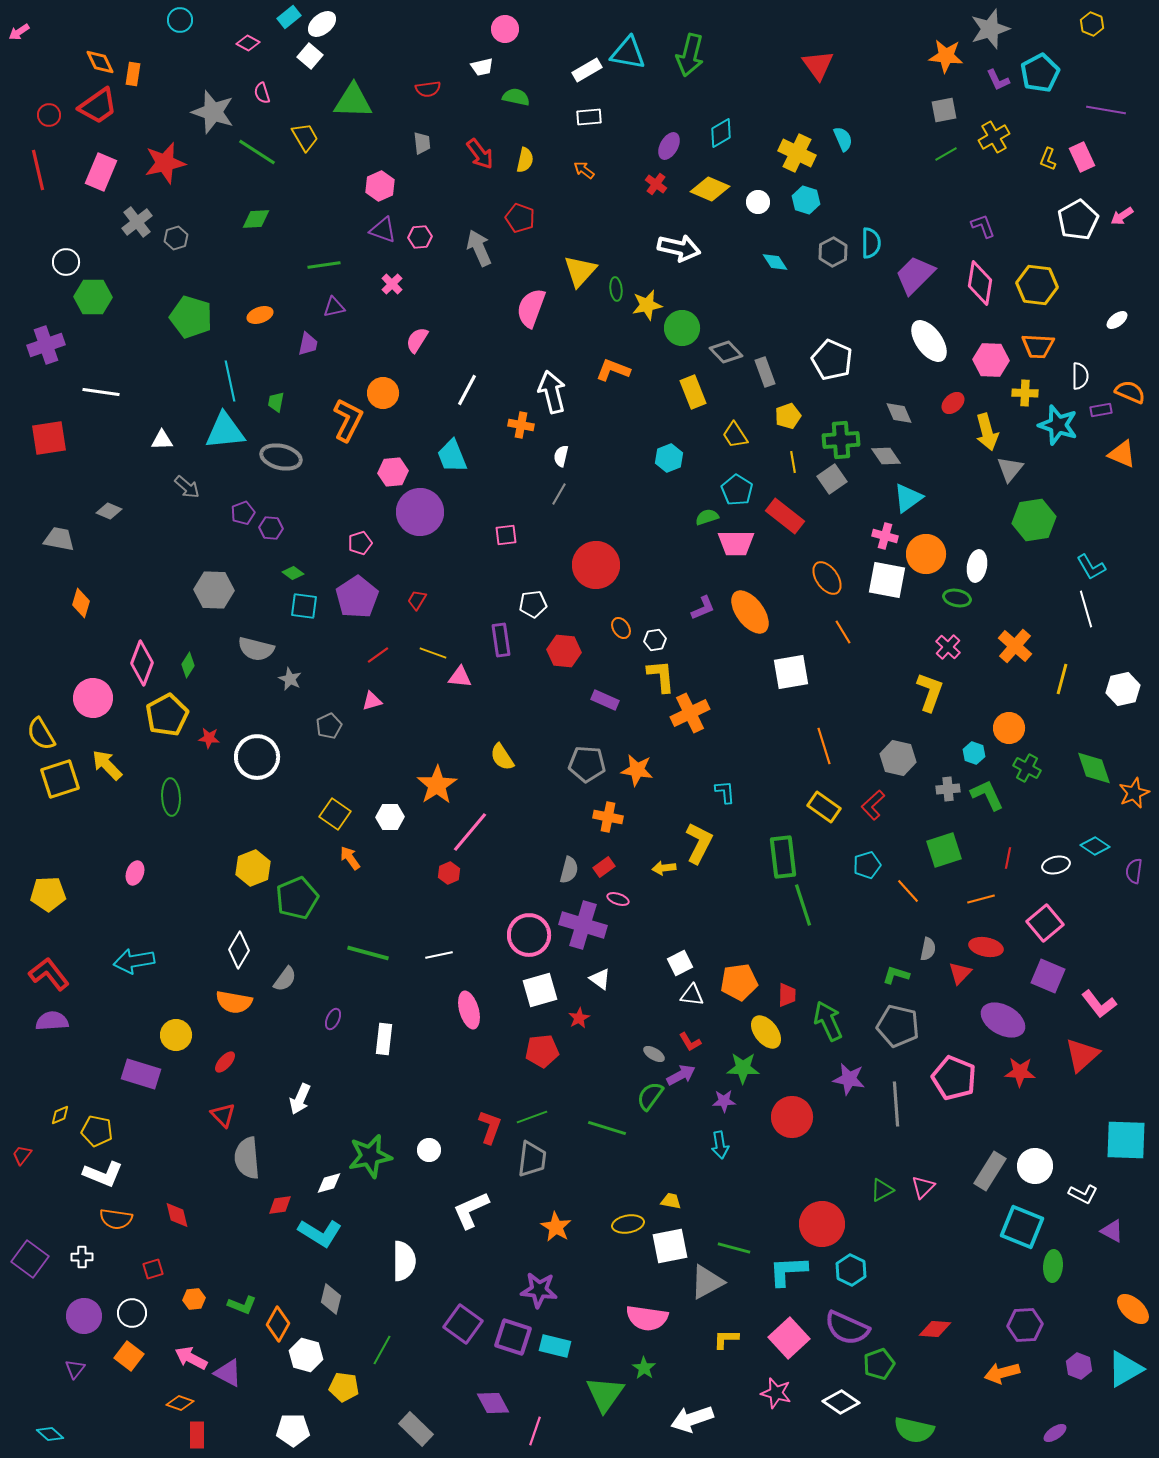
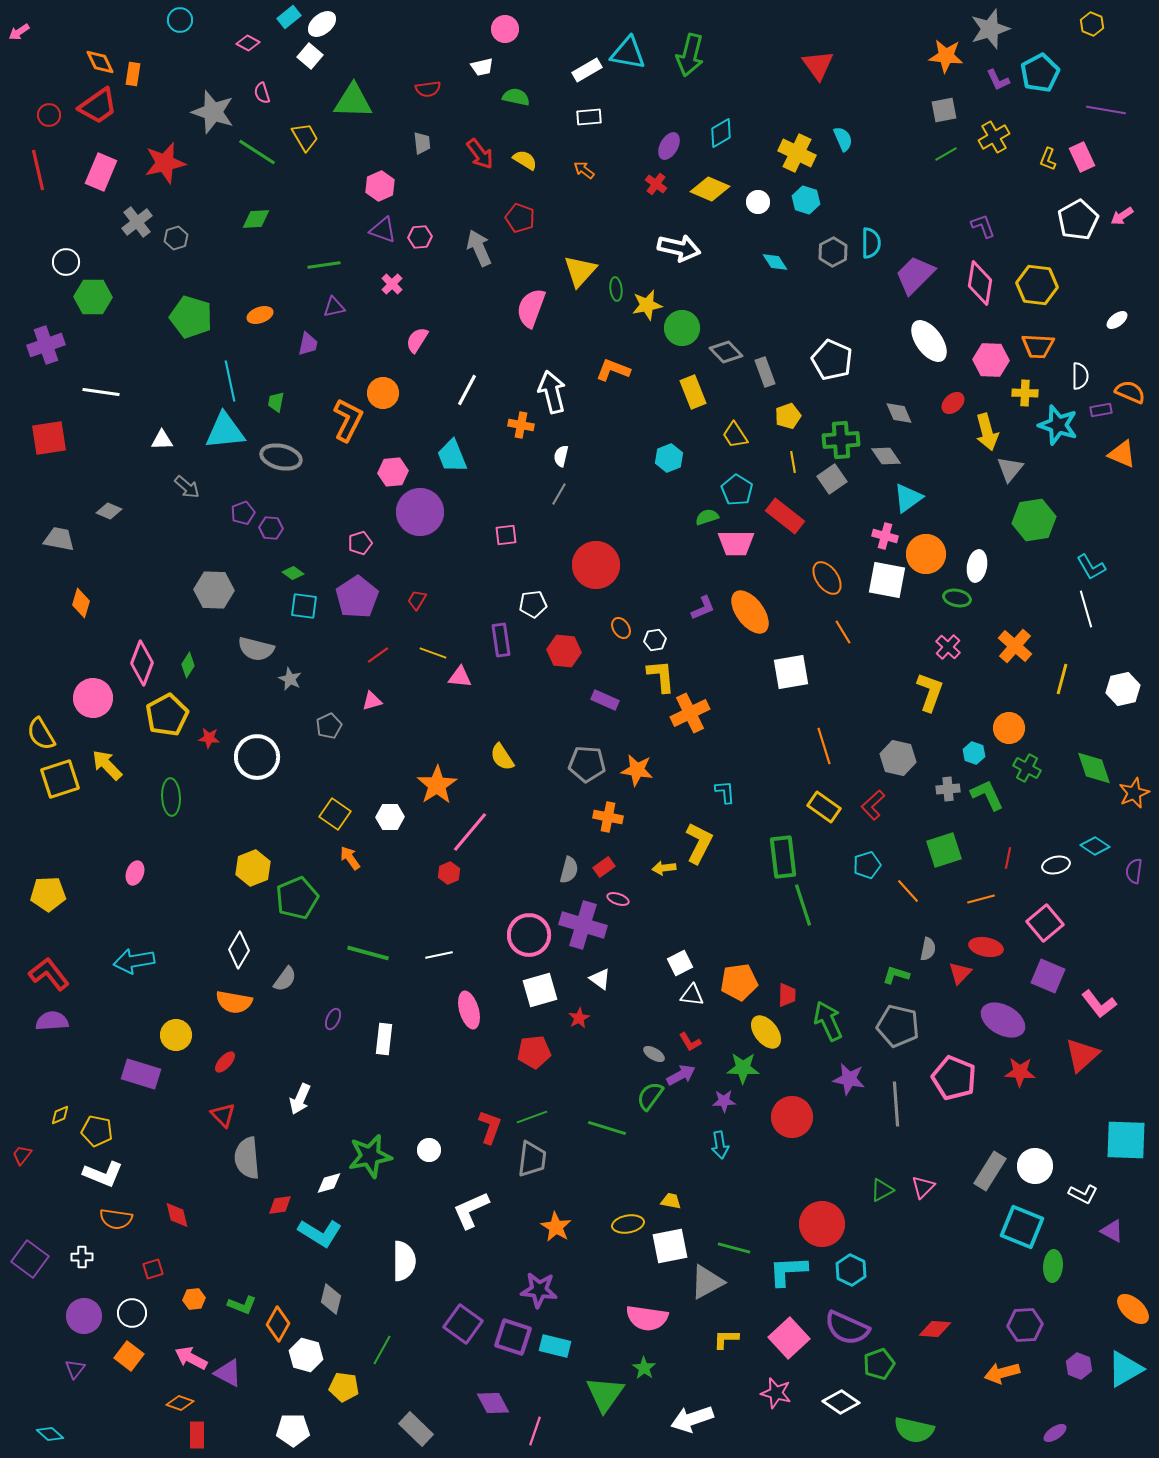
yellow semicircle at (525, 160): rotated 70 degrees counterclockwise
red pentagon at (542, 1051): moved 8 px left, 1 px down
